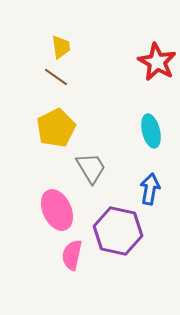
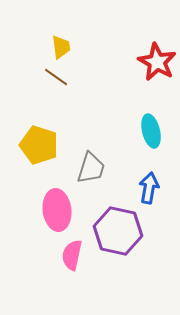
yellow pentagon: moved 17 px left, 17 px down; rotated 27 degrees counterclockwise
gray trapezoid: rotated 48 degrees clockwise
blue arrow: moved 1 px left, 1 px up
pink ellipse: rotated 18 degrees clockwise
